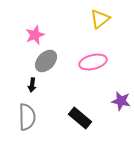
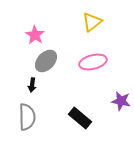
yellow triangle: moved 8 px left, 3 px down
pink star: rotated 18 degrees counterclockwise
